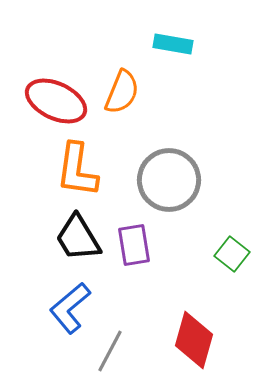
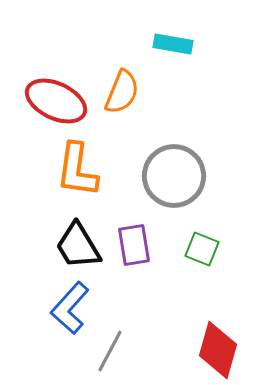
gray circle: moved 5 px right, 4 px up
black trapezoid: moved 8 px down
green square: moved 30 px left, 5 px up; rotated 16 degrees counterclockwise
blue L-shape: rotated 8 degrees counterclockwise
red diamond: moved 24 px right, 10 px down
